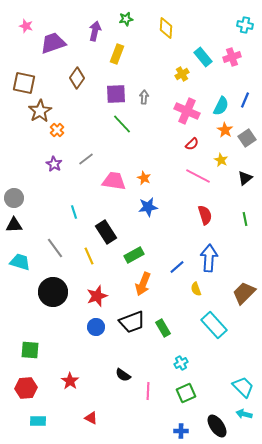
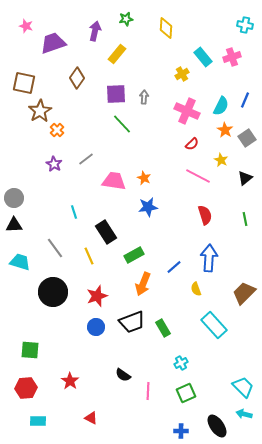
yellow rectangle at (117, 54): rotated 18 degrees clockwise
blue line at (177, 267): moved 3 px left
